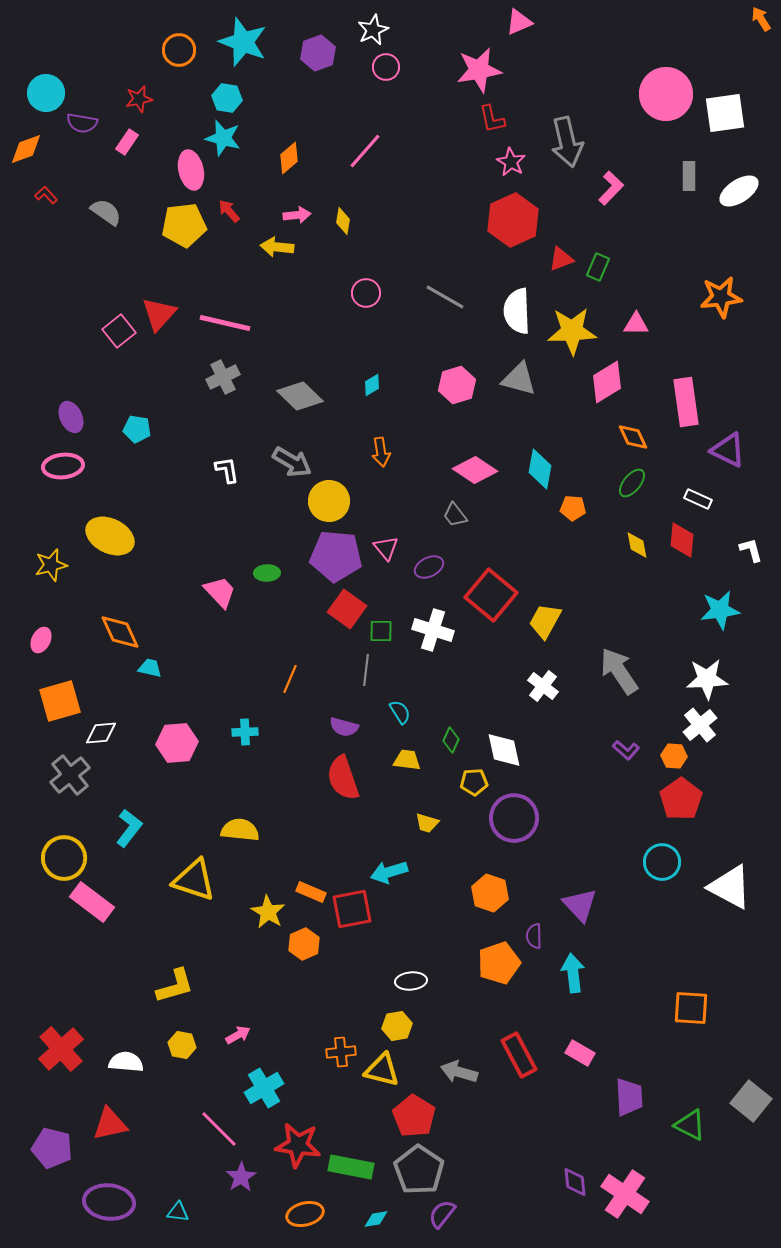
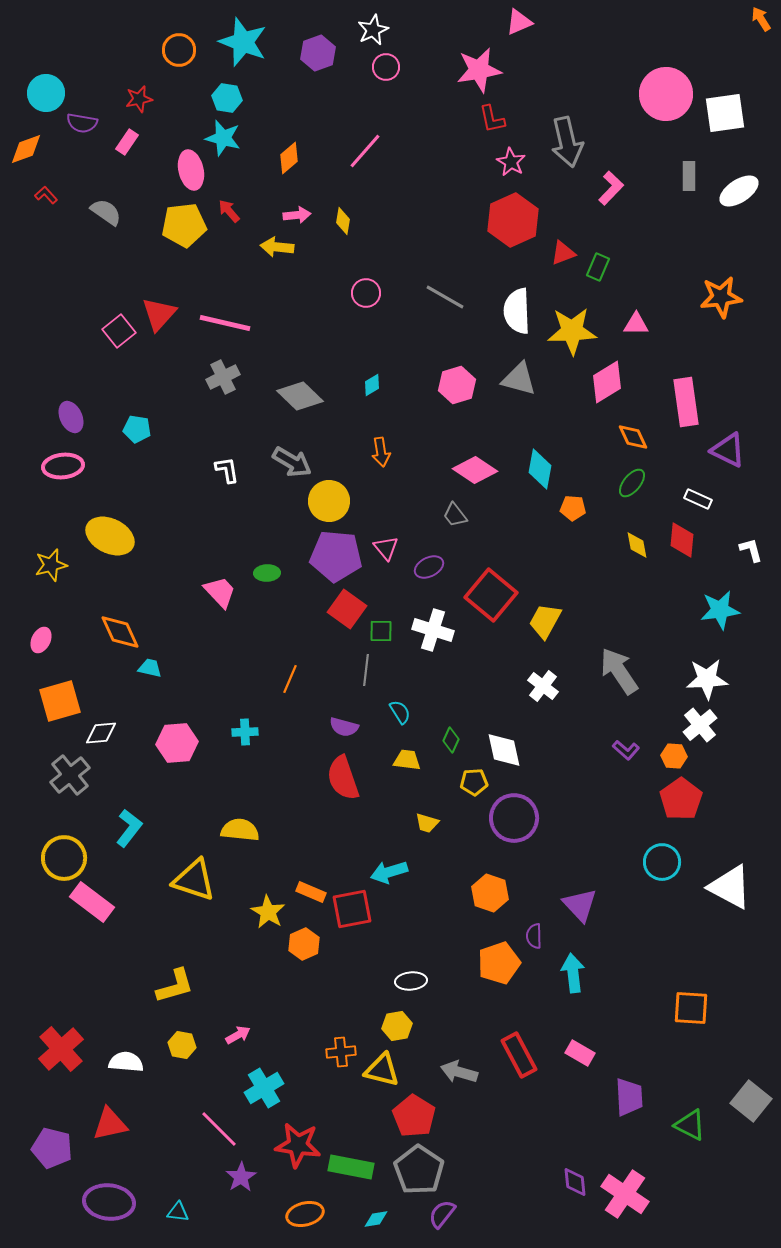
red triangle at (561, 259): moved 2 px right, 6 px up
